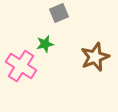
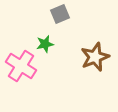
gray square: moved 1 px right, 1 px down
